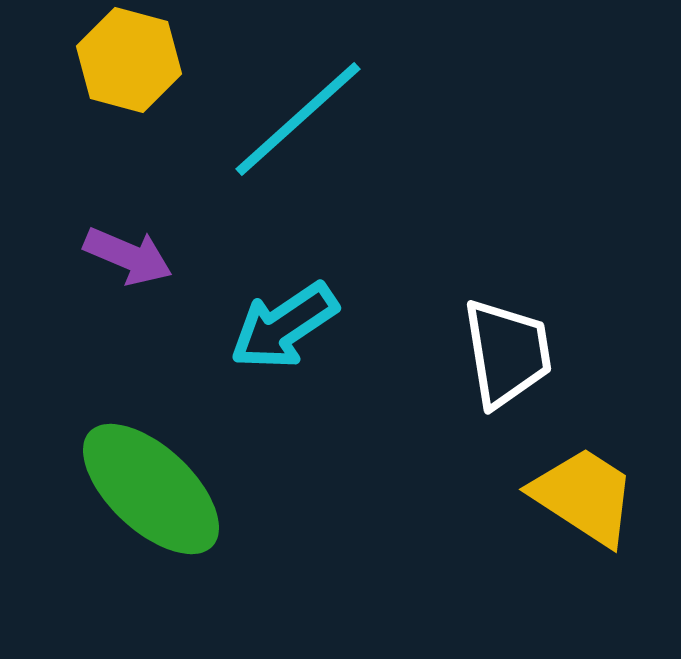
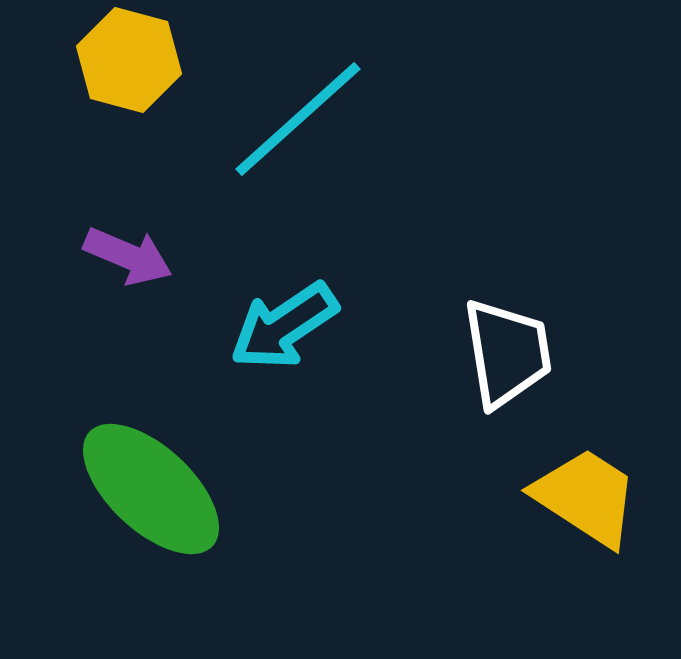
yellow trapezoid: moved 2 px right, 1 px down
